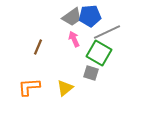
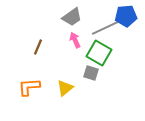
blue pentagon: moved 36 px right
gray line: moved 2 px left, 4 px up
pink arrow: moved 1 px right, 1 px down
